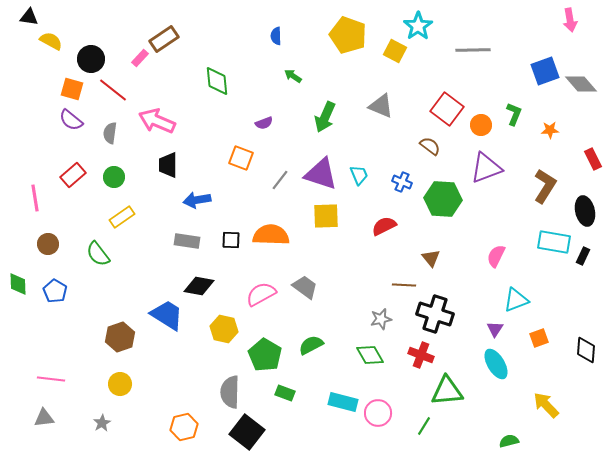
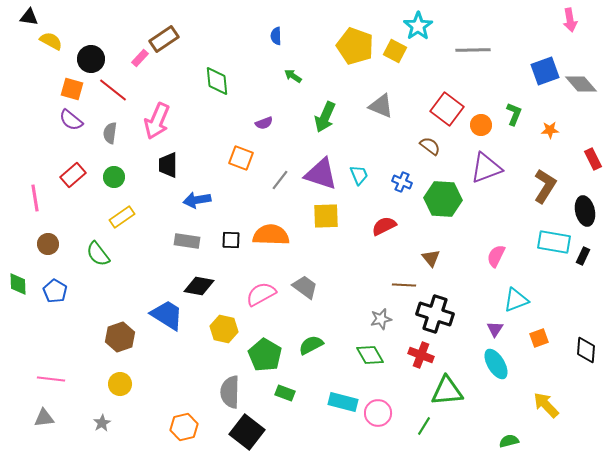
yellow pentagon at (348, 35): moved 7 px right, 11 px down
pink arrow at (157, 121): rotated 90 degrees counterclockwise
